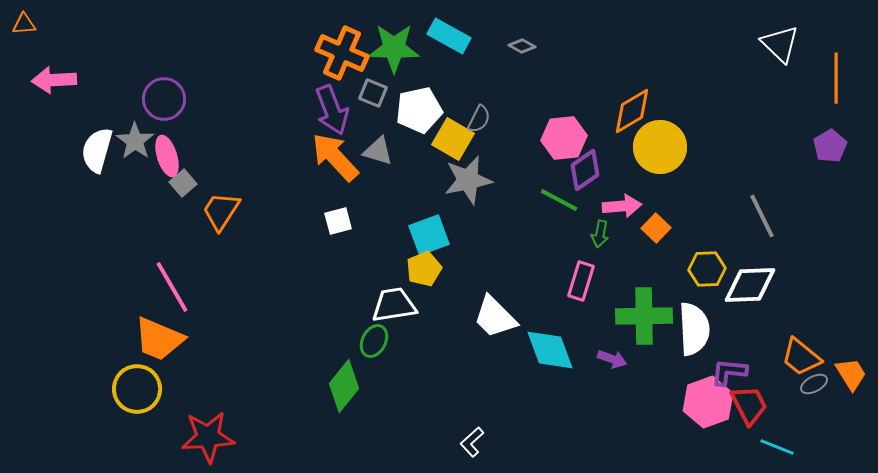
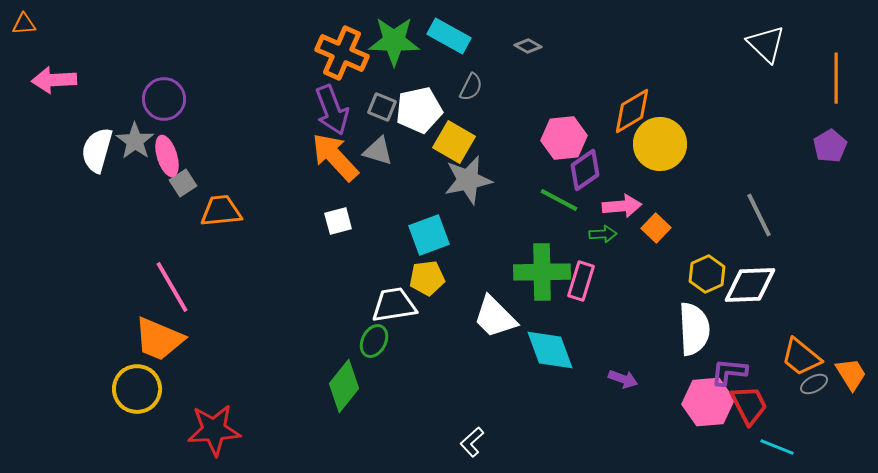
white triangle at (780, 44): moved 14 px left
gray diamond at (522, 46): moved 6 px right
green star at (394, 48): moved 7 px up
gray square at (373, 93): moved 9 px right, 14 px down
gray semicircle at (479, 119): moved 8 px left, 32 px up
yellow square at (453, 139): moved 1 px right, 3 px down
yellow circle at (660, 147): moved 3 px up
gray square at (183, 183): rotated 8 degrees clockwise
orange trapezoid at (221, 211): rotated 51 degrees clockwise
gray line at (762, 216): moved 3 px left, 1 px up
green arrow at (600, 234): moved 3 px right; rotated 104 degrees counterclockwise
yellow pentagon at (424, 269): moved 3 px right, 9 px down; rotated 16 degrees clockwise
yellow hexagon at (707, 269): moved 5 px down; rotated 21 degrees counterclockwise
green cross at (644, 316): moved 102 px left, 44 px up
purple arrow at (612, 359): moved 11 px right, 20 px down
pink hexagon at (708, 402): rotated 15 degrees clockwise
red star at (208, 437): moved 6 px right, 7 px up
